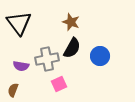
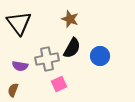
brown star: moved 1 px left, 3 px up
purple semicircle: moved 1 px left
